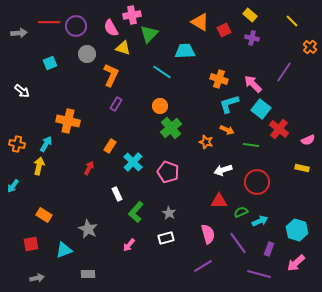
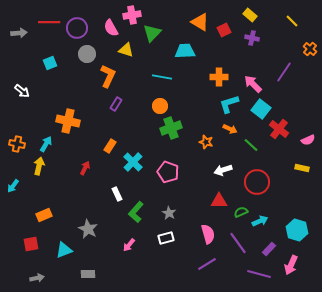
purple circle at (76, 26): moved 1 px right, 2 px down
green triangle at (149, 34): moved 3 px right, 1 px up
orange cross at (310, 47): moved 2 px down
yellow triangle at (123, 48): moved 3 px right, 2 px down
cyan line at (162, 72): moved 5 px down; rotated 24 degrees counterclockwise
orange L-shape at (111, 75): moved 3 px left, 1 px down
orange cross at (219, 79): moved 2 px up; rotated 18 degrees counterclockwise
green cross at (171, 128): rotated 20 degrees clockwise
orange arrow at (227, 130): moved 3 px right, 1 px up
green line at (251, 145): rotated 35 degrees clockwise
red arrow at (89, 168): moved 4 px left
orange rectangle at (44, 215): rotated 56 degrees counterclockwise
purple rectangle at (269, 249): rotated 24 degrees clockwise
pink arrow at (296, 263): moved 5 px left, 2 px down; rotated 24 degrees counterclockwise
purple line at (203, 266): moved 4 px right, 2 px up
